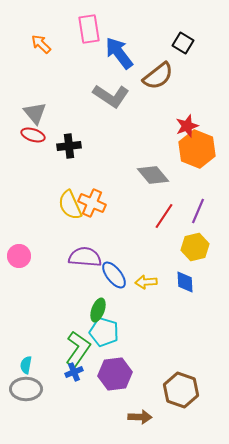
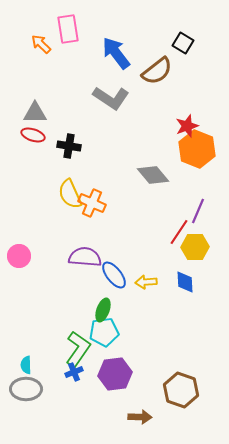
pink rectangle: moved 21 px left
blue arrow: moved 3 px left
brown semicircle: moved 1 px left, 5 px up
gray L-shape: moved 2 px down
gray triangle: rotated 50 degrees counterclockwise
black cross: rotated 15 degrees clockwise
yellow semicircle: moved 11 px up
red line: moved 15 px right, 16 px down
yellow hexagon: rotated 12 degrees clockwise
green ellipse: moved 5 px right
cyan pentagon: rotated 24 degrees counterclockwise
cyan semicircle: rotated 12 degrees counterclockwise
